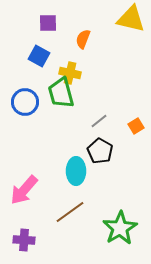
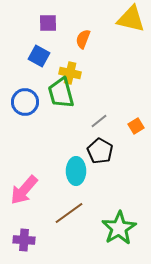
brown line: moved 1 px left, 1 px down
green star: moved 1 px left
